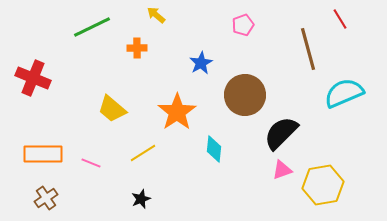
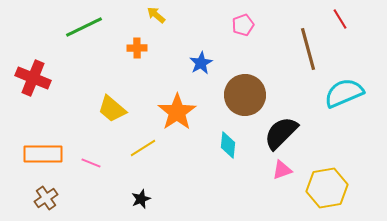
green line: moved 8 px left
cyan diamond: moved 14 px right, 4 px up
yellow line: moved 5 px up
yellow hexagon: moved 4 px right, 3 px down
